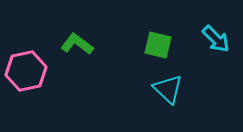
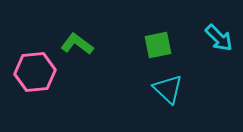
cyan arrow: moved 3 px right, 1 px up
green square: rotated 24 degrees counterclockwise
pink hexagon: moved 9 px right, 1 px down; rotated 6 degrees clockwise
